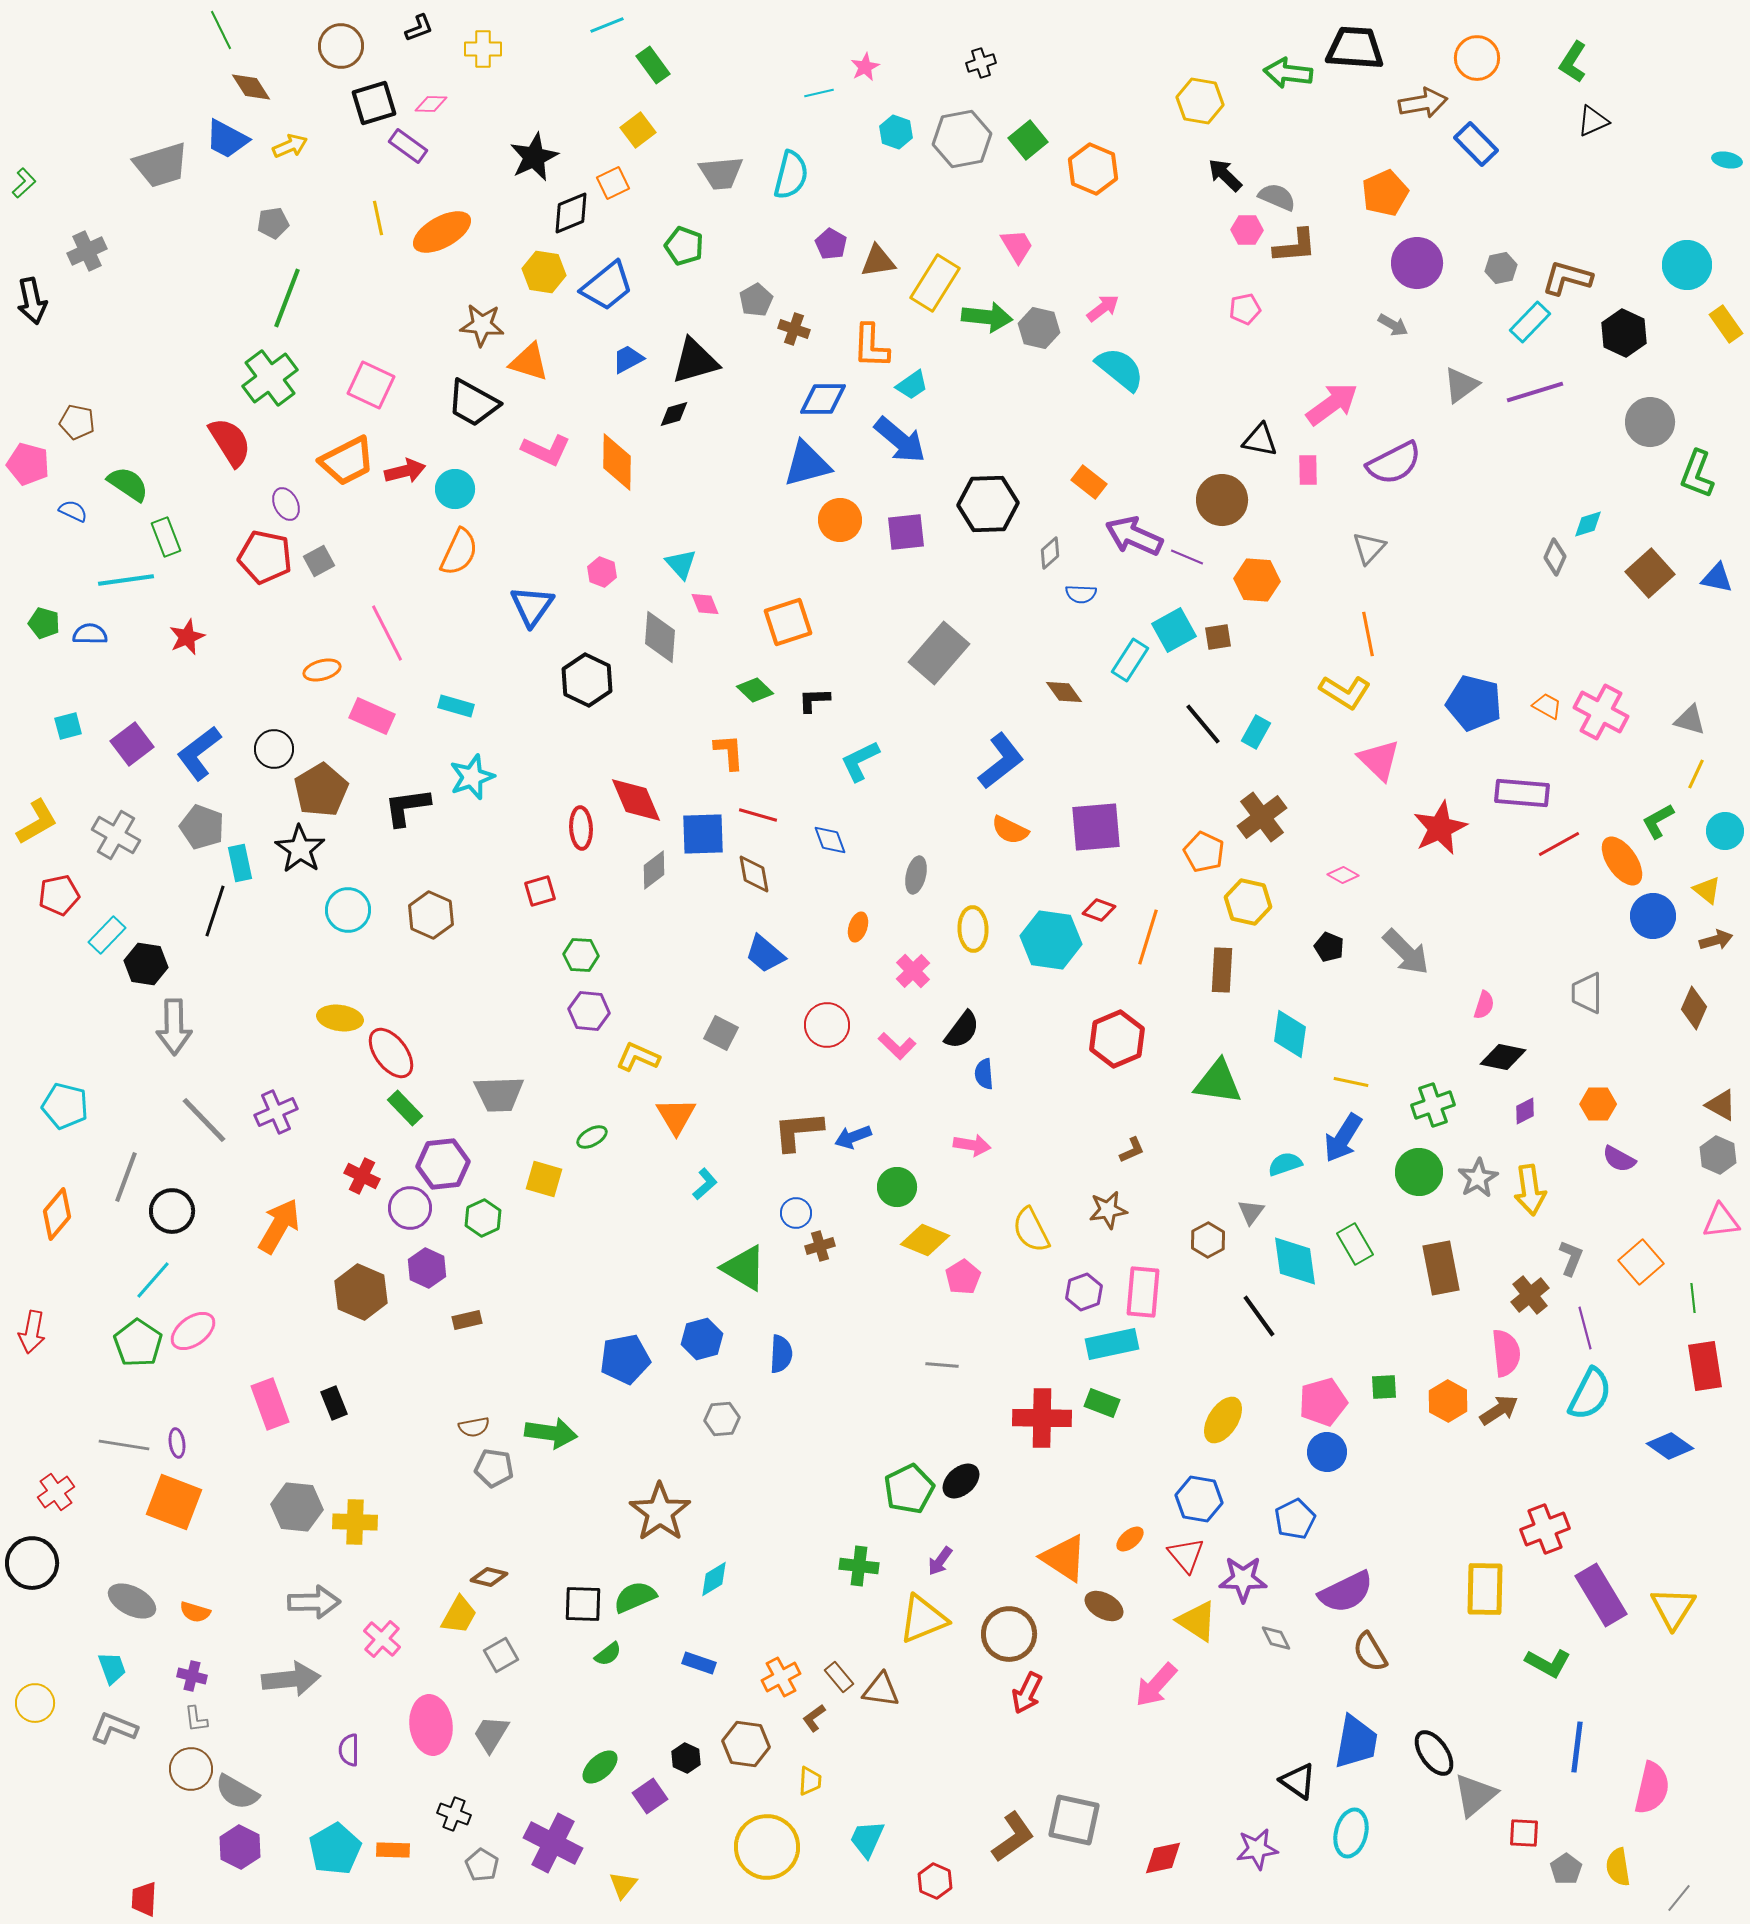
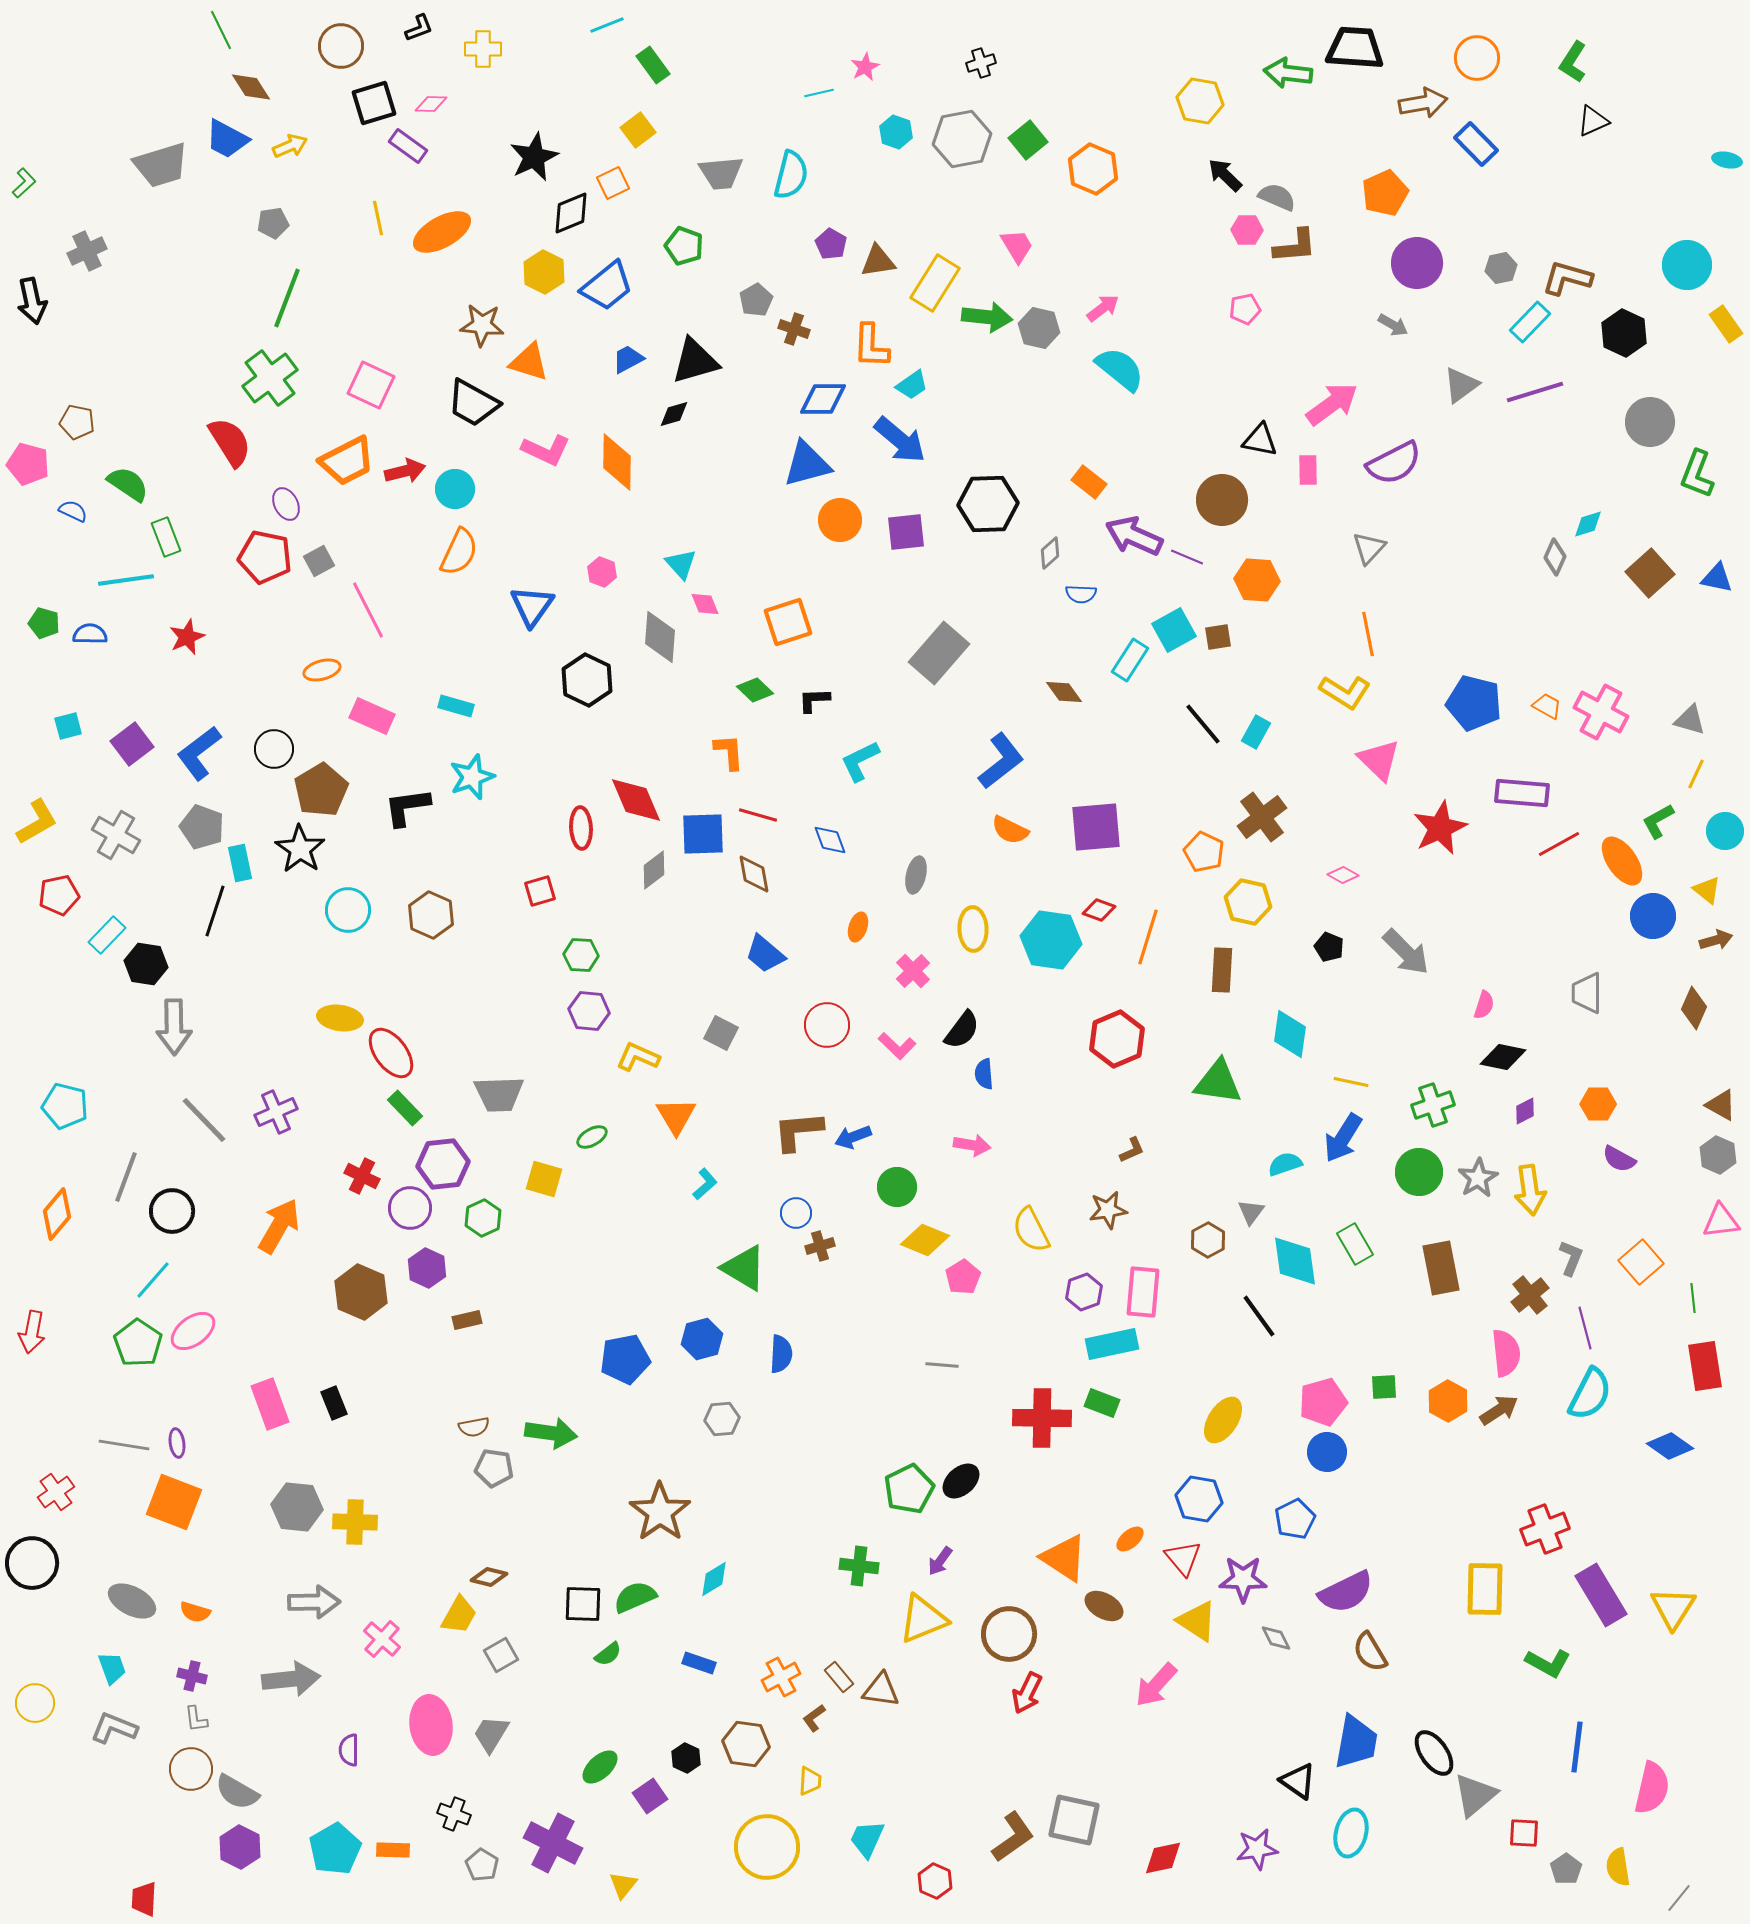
yellow hexagon at (544, 272): rotated 18 degrees clockwise
pink line at (387, 633): moved 19 px left, 23 px up
red triangle at (1186, 1555): moved 3 px left, 3 px down
